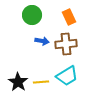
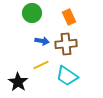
green circle: moved 2 px up
cyan trapezoid: rotated 65 degrees clockwise
yellow line: moved 17 px up; rotated 21 degrees counterclockwise
